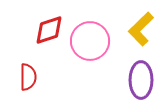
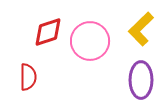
red diamond: moved 1 px left, 2 px down
